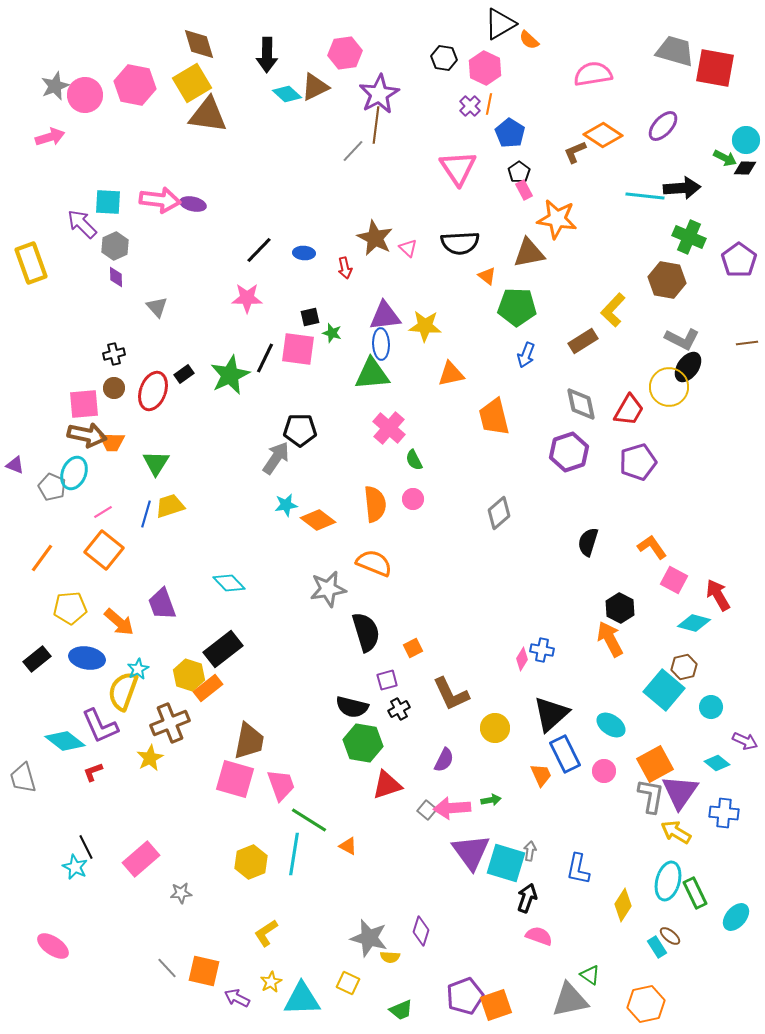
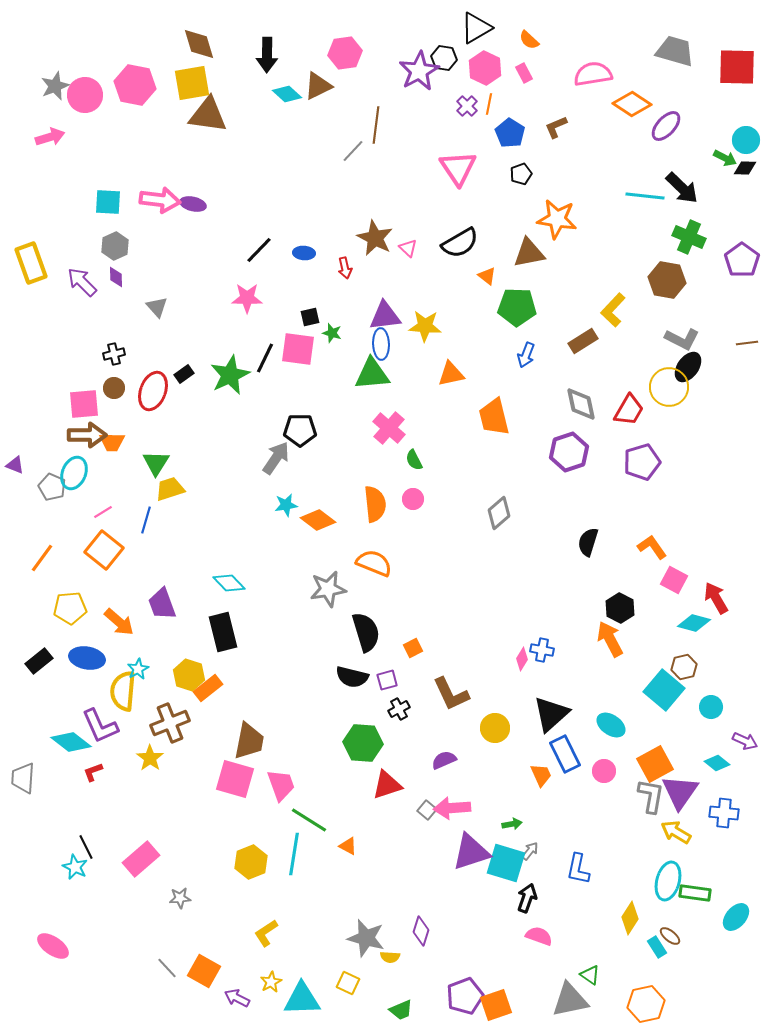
black triangle at (500, 24): moved 24 px left, 4 px down
red square at (715, 68): moved 22 px right, 1 px up; rotated 9 degrees counterclockwise
yellow square at (192, 83): rotated 21 degrees clockwise
brown triangle at (315, 87): moved 3 px right, 1 px up
purple star at (379, 94): moved 40 px right, 23 px up
purple cross at (470, 106): moved 3 px left
purple ellipse at (663, 126): moved 3 px right
orange diamond at (603, 135): moved 29 px right, 31 px up
brown L-shape at (575, 152): moved 19 px left, 25 px up
black pentagon at (519, 172): moved 2 px right, 2 px down; rotated 15 degrees clockwise
black arrow at (682, 188): rotated 48 degrees clockwise
pink rectangle at (524, 190): moved 117 px up
purple arrow at (82, 224): moved 58 px down
black semicircle at (460, 243): rotated 27 degrees counterclockwise
purple pentagon at (739, 260): moved 3 px right
brown arrow at (87, 435): rotated 12 degrees counterclockwise
purple pentagon at (638, 462): moved 4 px right
yellow trapezoid at (170, 506): moved 17 px up
blue line at (146, 514): moved 6 px down
red arrow at (718, 595): moved 2 px left, 3 px down
black rectangle at (223, 649): moved 17 px up; rotated 66 degrees counterclockwise
black rectangle at (37, 659): moved 2 px right, 2 px down
yellow semicircle at (123, 691): rotated 15 degrees counterclockwise
black semicircle at (352, 707): moved 30 px up
cyan diamond at (65, 741): moved 6 px right, 1 px down
green hexagon at (363, 743): rotated 6 degrees counterclockwise
yellow star at (150, 758): rotated 8 degrees counterclockwise
purple semicircle at (444, 760): rotated 140 degrees counterclockwise
gray trapezoid at (23, 778): rotated 20 degrees clockwise
green arrow at (491, 800): moved 21 px right, 24 px down
gray arrow at (530, 851): rotated 30 degrees clockwise
purple triangle at (471, 852): rotated 48 degrees clockwise
gray star at (181, 893): moved 1 px left, 5 px down
green rectangle at (695, 893): rotated 56 degrees counterclockwise
yellow diamond at (623, 905): moved 7 px right, 13 px down
gray star at (369, 938): moved 3 px left
orange square at (204, 971): rotated 16 degrees clockwise
